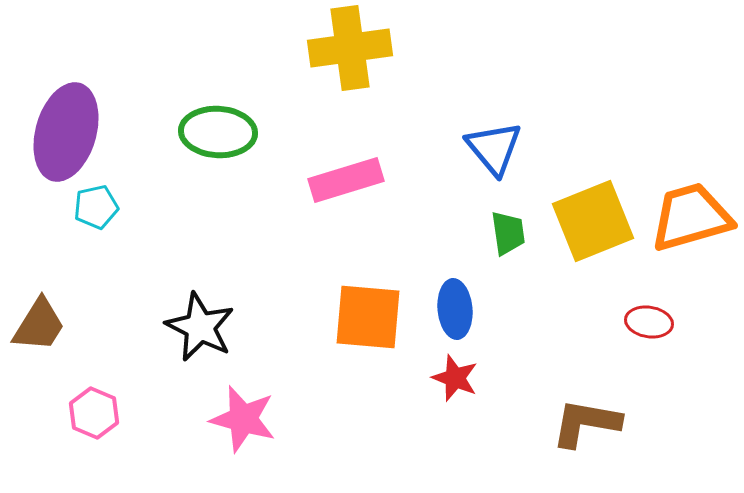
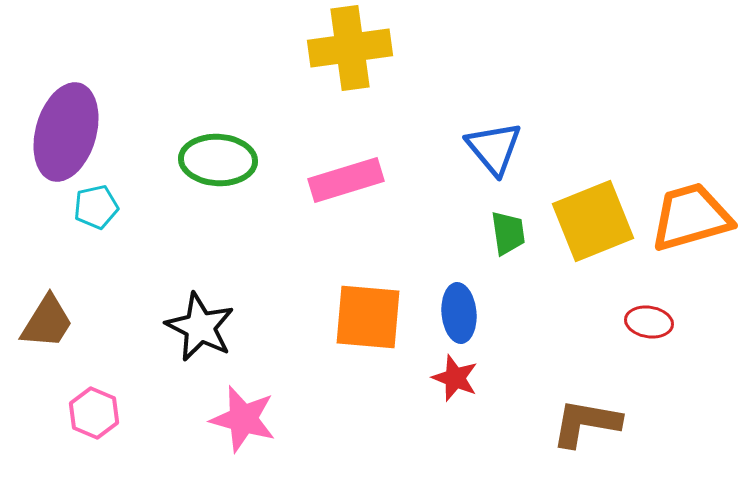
green ellipse: moved 28 px down
blue ellipse: moved 4 px right, 4 px down
brown trapezoid: moved 8 px right, 3 px up
